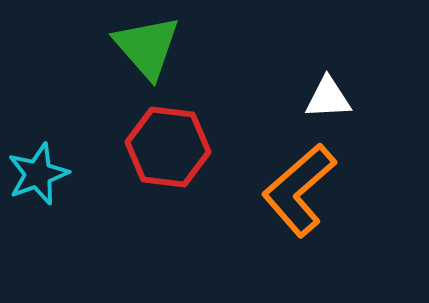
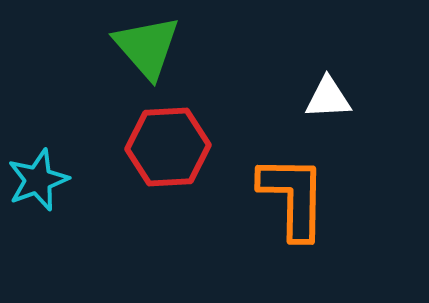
red hexagon: rotated 10 degrees counterclockwise
cyan star: moved 6 px down
orange L-shape: moved 6 px left, 7 px down; rotated 132 degrees clockwise
